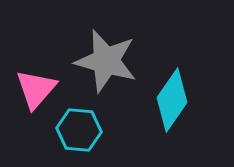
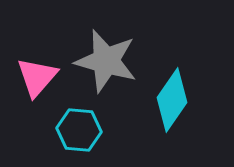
pink triangle: moved 1 px right, 12 px up
